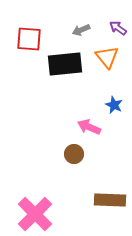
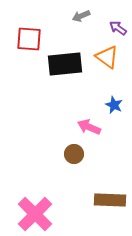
gray arrow: moved 14 px up
orange triangle: rotated 15 degrees counterclockwise
